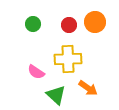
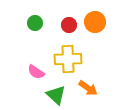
green circle: moved 2 px right, 1 px up
